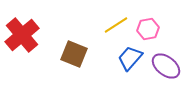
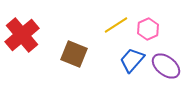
pink hexagon: rotated 15 degrees counterclockwise
blue trapezoid: moved 2 px right, 2 px down
